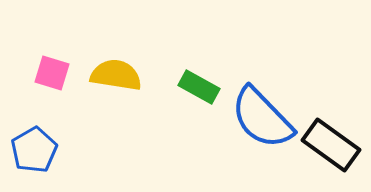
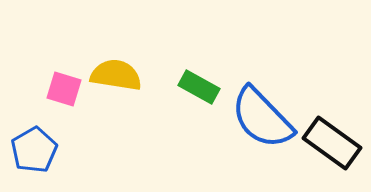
pink square: moved 12 px right, 16 px down
black rectangle: moved 1 px right, 2 px up
